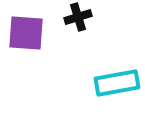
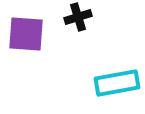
purple square: moved 1 px down
